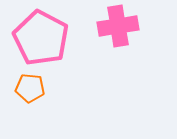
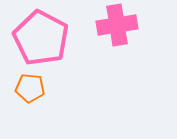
pink cross: moved 1 px left, 1 px up
